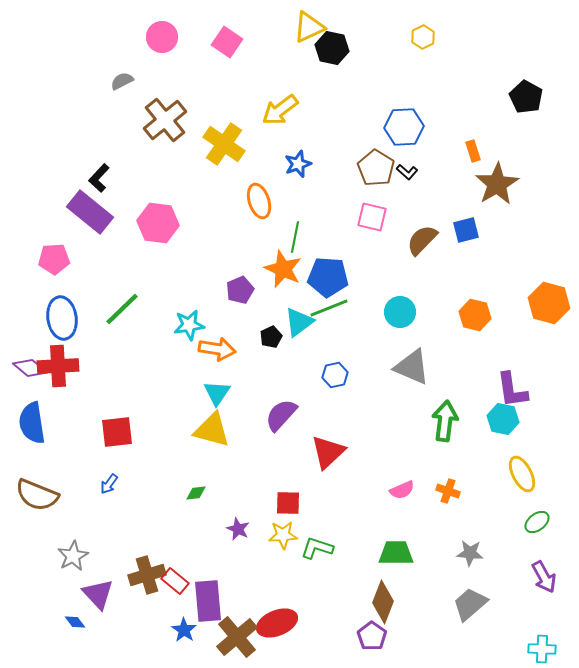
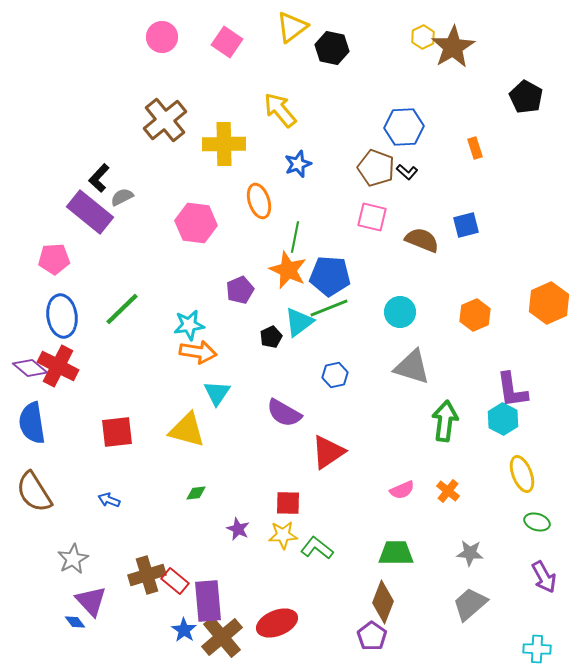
yellow triangle at (309, 27): moved 17 px left; rotated 12 degrees counterclockwise
gray semicircle at (122, 81): moved 116 px down
yellow arrow at (280, 110): rotated 87 degrees clockwise
yellow cross at (224, 144): rotated 36 degrees counterclockwise
orange rectangle at (473, 151): moved 2 px right, 3 px up
brown pentagon at (376, 168): rotated 12 degrees counterclockwise
brown star at (497, 184): moved 44 px left, 137 px up
pink hexagon at (158, 223): moved 38 px right
blue square at (466, 230): moved 5 px up
brown semicircle at (422, 240): rotated 68 degrees clockwise
orange star at (283, 269): moved 5 px right, 1 px down
blue pentagon at (328, 277): moved 2 px right, 1 px up
orange hexagon at (549, 303): rotated 21 degrees clockwise
orange hexagon at (475, 315): rotated 24 degrees clockwise
blue ellipse at (62, 318): moved 2 px up
orange arrow at (217, 349): moved 19 px left, 3 px down
red cross at (58, 366): rotated 30 degrees clockwise
gray triangle at (412, 367): rotated 6 degrees counterclockwise
purple semicircle at (281, 415): moved 3 px right, 2 px up; rotated 102 degrees counterclockwise
cyan hexagon at (503, 419): rotated 16 degrees clockwise
yellow triangle at (212, 430): moved 25 px left
red triangle at (328, 452): rotated 9 degrees clockwise
yellow ellipse at (522, 474): rotated 6 degrees clockwise
blue arrow at (109, 484): moved 16 px down; rotated 75 degrees clockwise
orange cross at (448, 491): rotated 20 degrees clockwise
brown semicircle at (37, 495): moved 3 px left, 3 px up; rotated 36 degrees clockwise
green ellipse at (537, 522): rotated 55 degrees clockwise
green L-shape at (317, 548): rotated 20 degrees clockwise
gray star at (73, 556): moved 3 px down
purple triangle at (98, 594): moved 7 px left, 7 px down
brown cross at (237, 637): moved 15 px left
cyan cross at (542, 649): moved 5 px left
